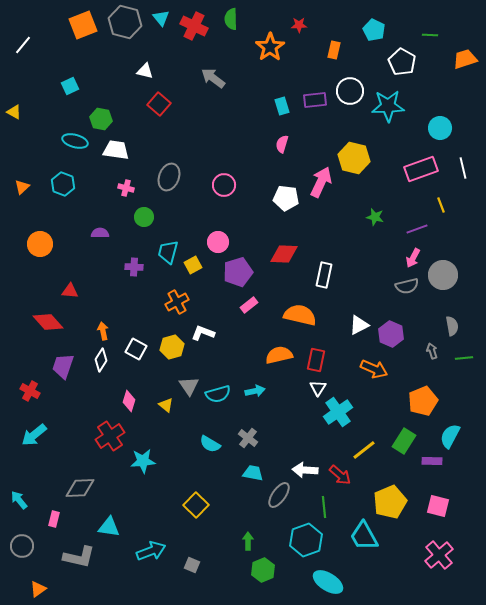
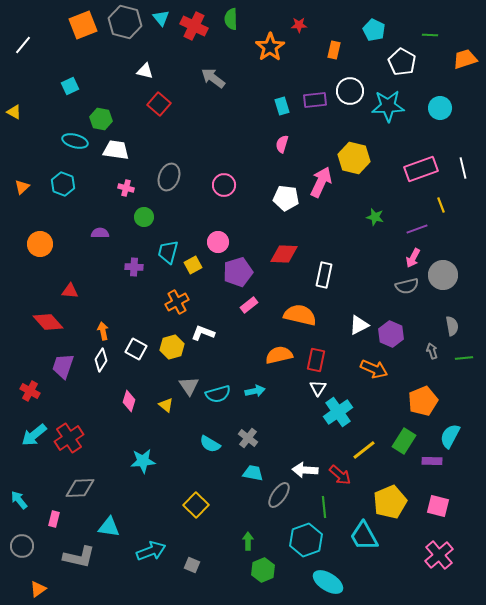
cyan circle at (440, 128): moved 20 px up
red cross at (110, 436): moved 41 px left, 2 px down
